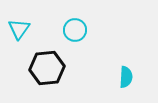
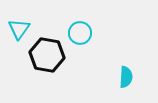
cyan circle: moved 5 px right, 3 px down
black hexagon: moved 13 px up; rotated 16 degrees clockwise
